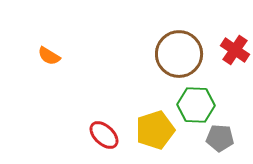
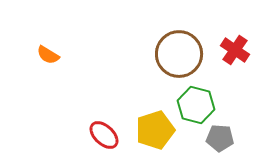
orange semicircle: moved 1 px left, 1 px up
green hexagon: rotated 12 degrees clockwise
